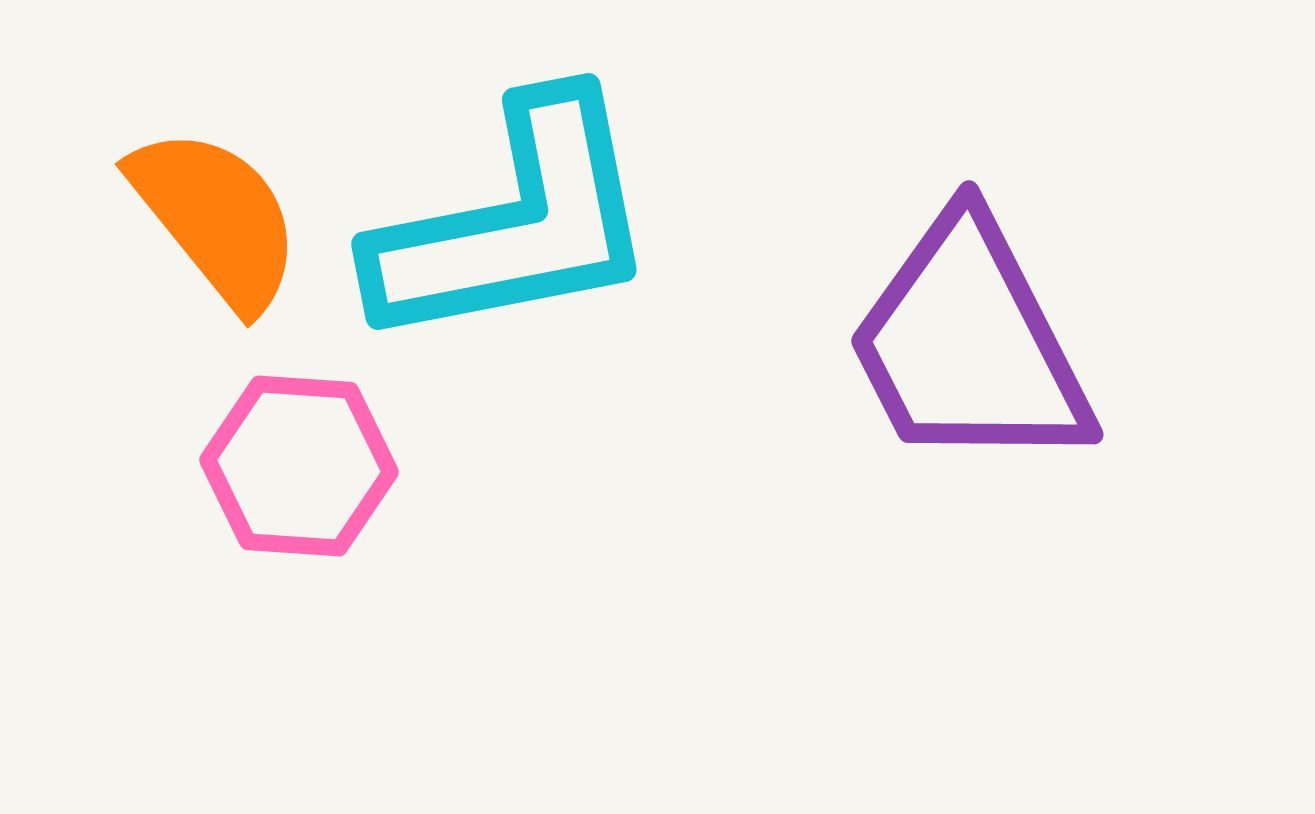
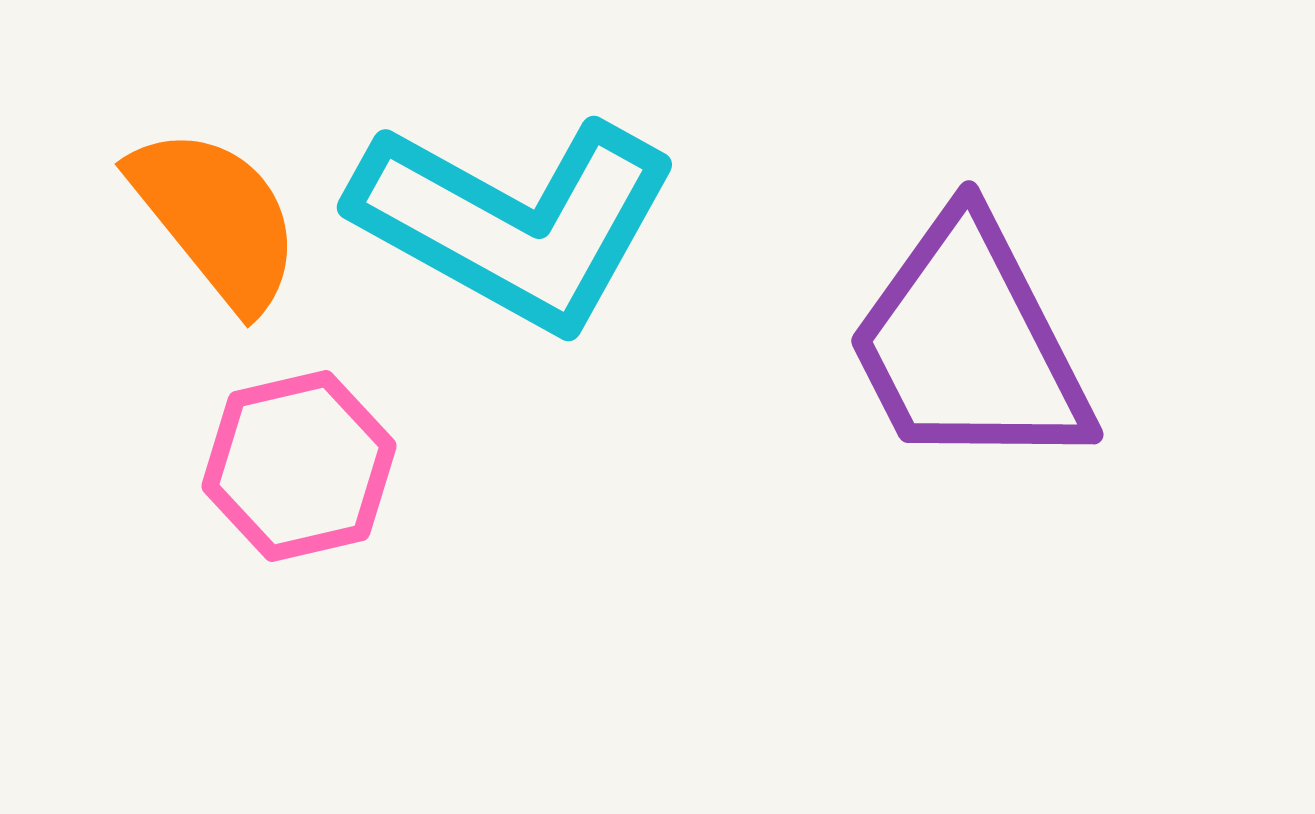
cyan L-shape: rotated 40 degrees clockwise
pink hexagon: rotated 17 degrees counterclockwise
